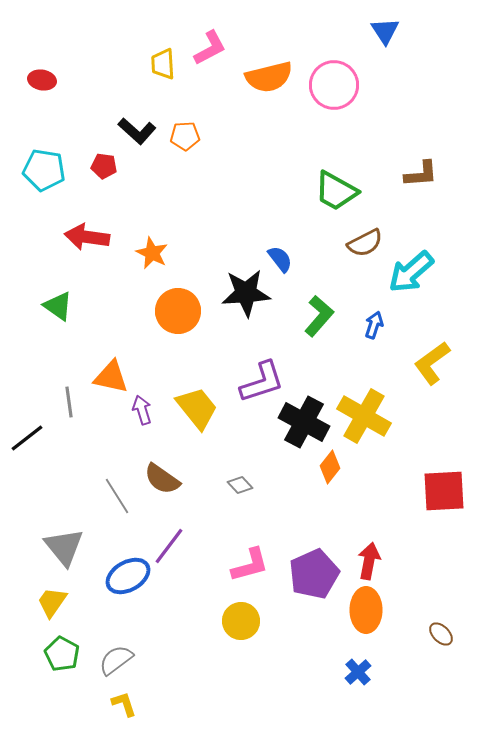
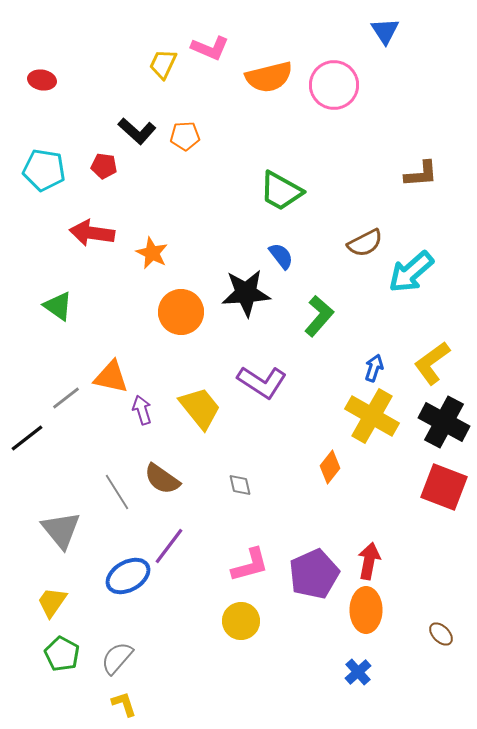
pink L-shape at (210, 48): rotated 51 degrees clockwise
yellow trapezoid at (163, 64): rotated 28 degrees clockwise
green trapezoid at (336, 191): moved 55 px left
red arrow at (87, 237): moved 5 px right, 4 px up
blue semicircle at (280, 259): moved 1 px right, 3 px up
orange circle at (178, 311): moved 3 px right, 1 px down
blue arrow at (374, 325): moved 43 px down
purple L-shape at (262, 382): rotated 51 degrees clockwise
gray line at (69, 402): moved 3 px left, 4 px up; rotated 60 degrees clockwise
yellow trapezoid at (197, 408): moved 3 px right
yellow cross at (364, 416): moved 8 px right
black cross at (304, 422): moved 140 px right
gray diamond at (240, 485): rotated 30 degrees clockwise
red square at (444, 491): moved 4 px up; rotated 24 degrees clockwise
gray line at (117, 496): moved 4 px up
gray triangle at (64, 547): moved 3 px left, 17 px up
gray semicircle at (116, 660): moved 1 px right, 2 px up; rotated 12 degrees counterclockwise
